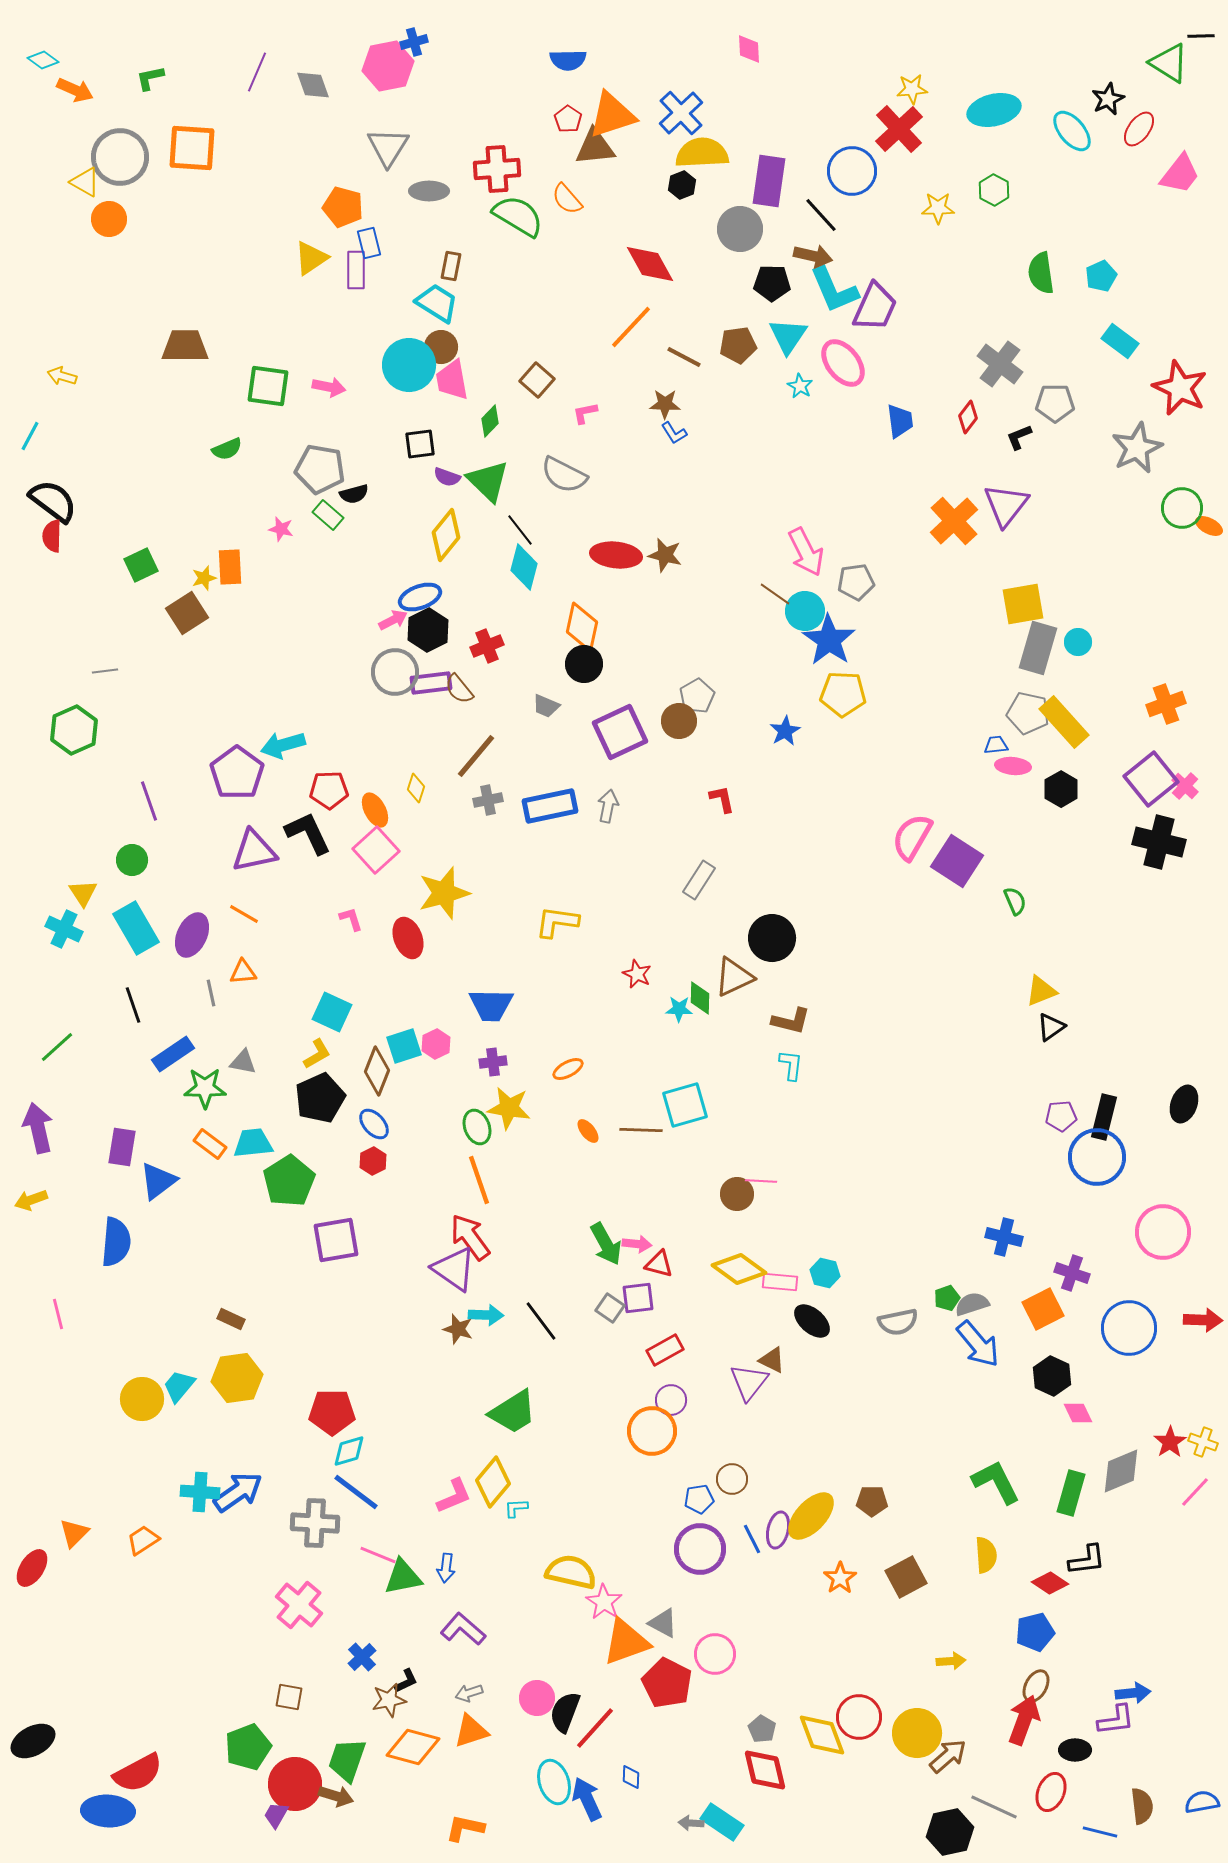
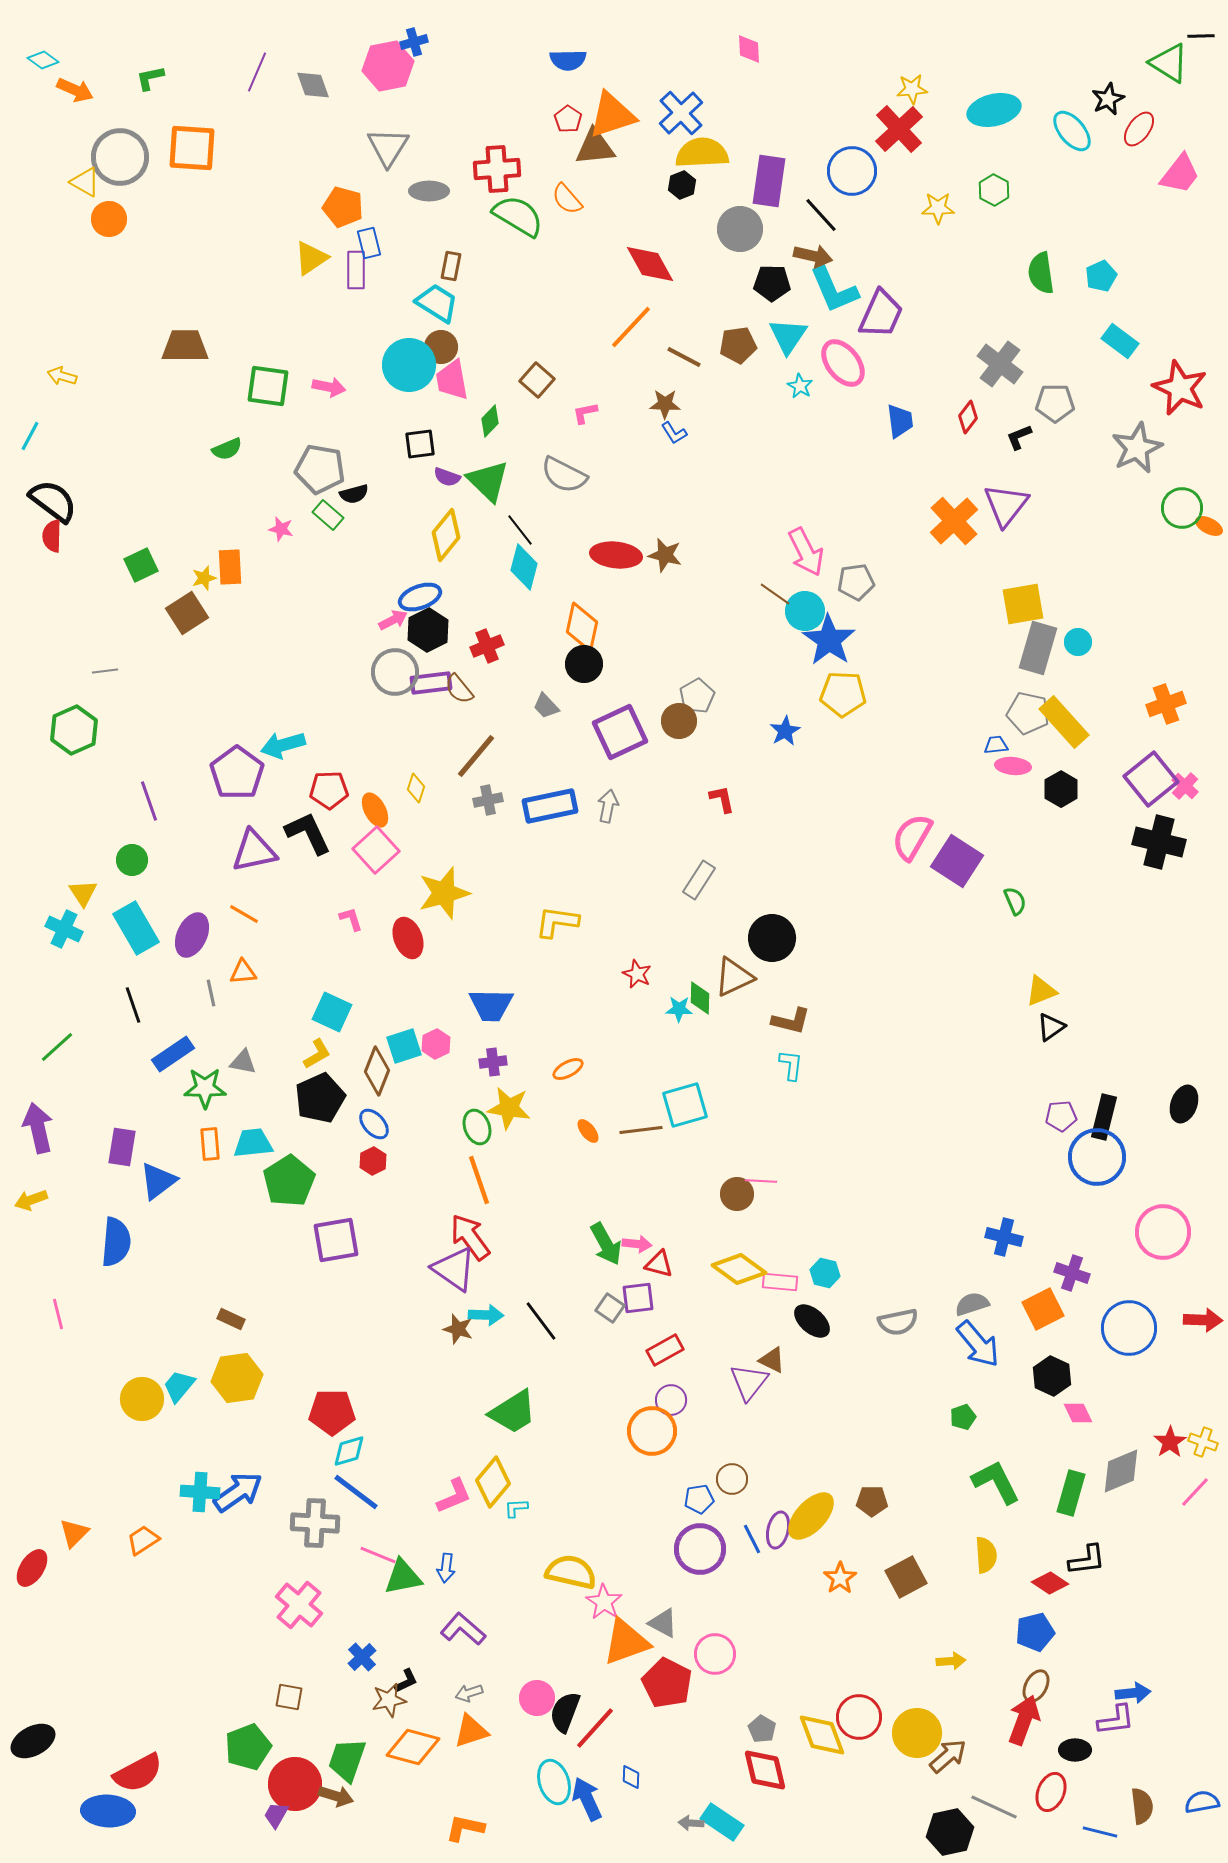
purple trapezoid at (875, 307): moved 6 px right, 7 px down
gray trapezoid at (546, 706): rotated 24 degrees clockwise
brown line at (641, 1130): rotated 9 degrees counterclockwise
orange rectangle at (210, 1144): rotated 48 degrees clockwise
green pentagon at (947, 1298): moved 16 px right, 119 px down
